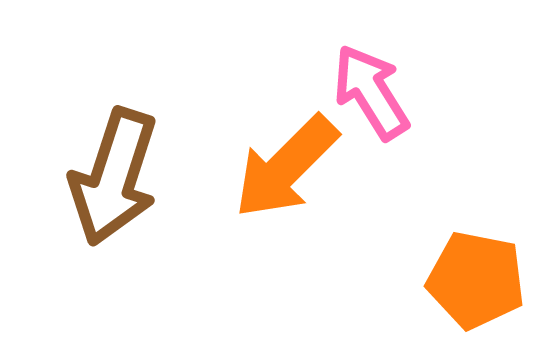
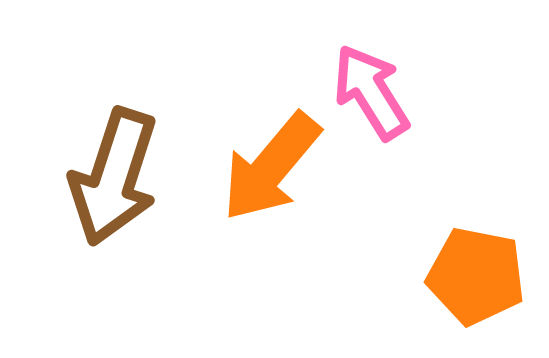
orange arrow: moved 15 px left; rotated 5 degrees counterclockwise
orange pentagon: moved 4 px up
